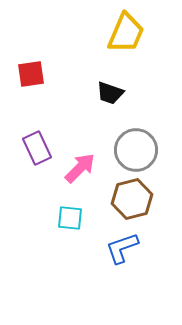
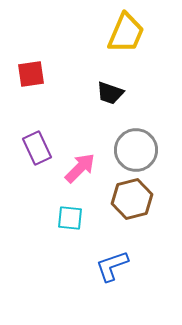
blue L-shape: moved 10 px left, 18 px down
